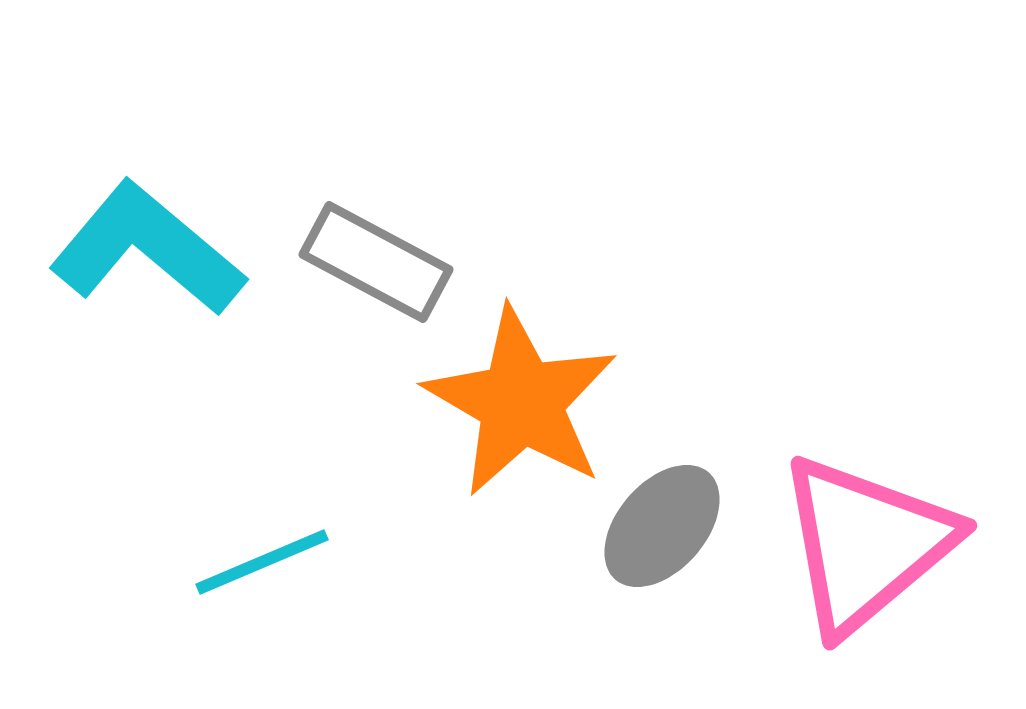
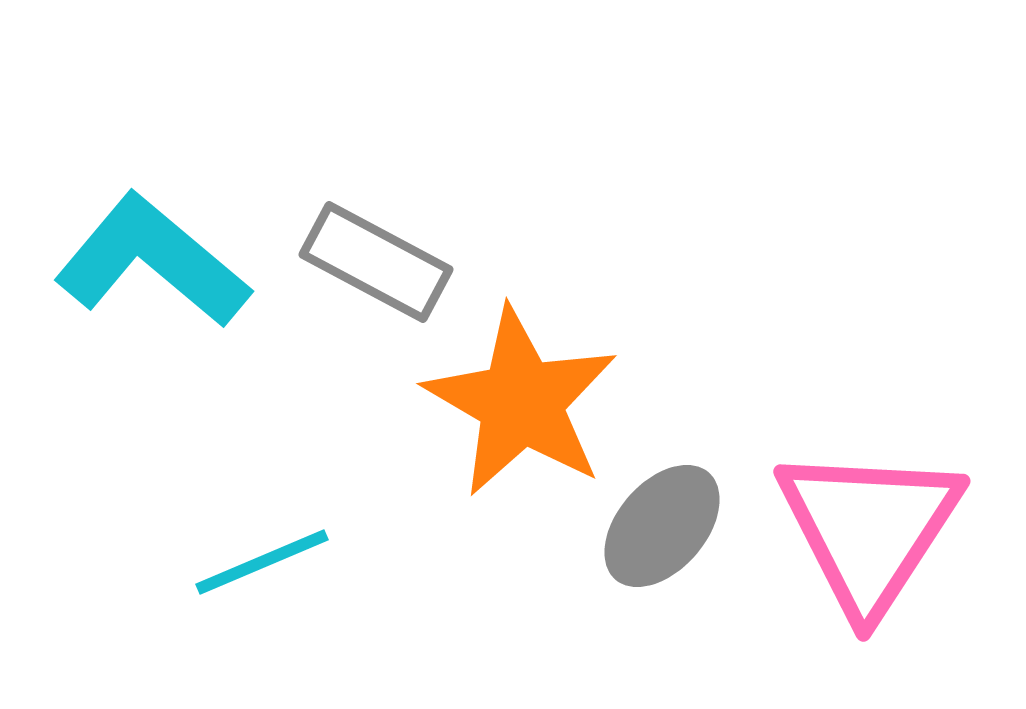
cyan L-shape: moved 5 px right, 12 px down
pink triangle: moved 3 px right, 15 px up; rotated 17 degrees counterclockwise
